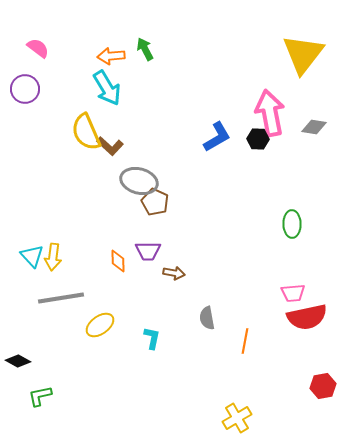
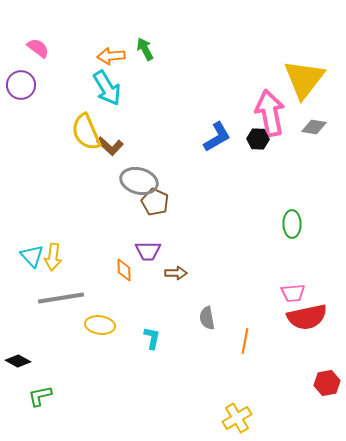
yellow triangle: moved 1 px right, 25 px down
purple circle: moved 4 px left, 4 px up
orange diamond: moved 6 px right, 9 px down
brown arrow: moved 2 px right; rotated 10 degrees counterclockwise
yellow ellipse: rotated 44 degrees clockwise
red hexagon: moved 4 px right, 3 px up
